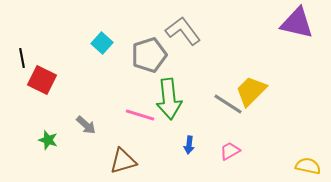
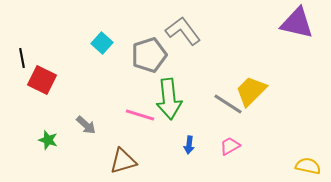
pink trapezoid: moved 5 px up
